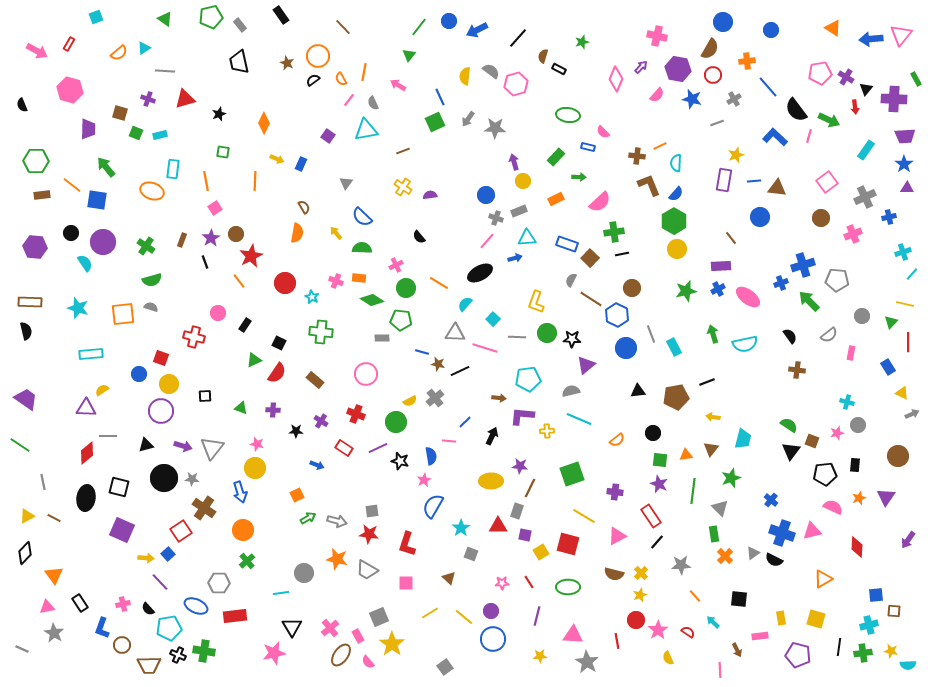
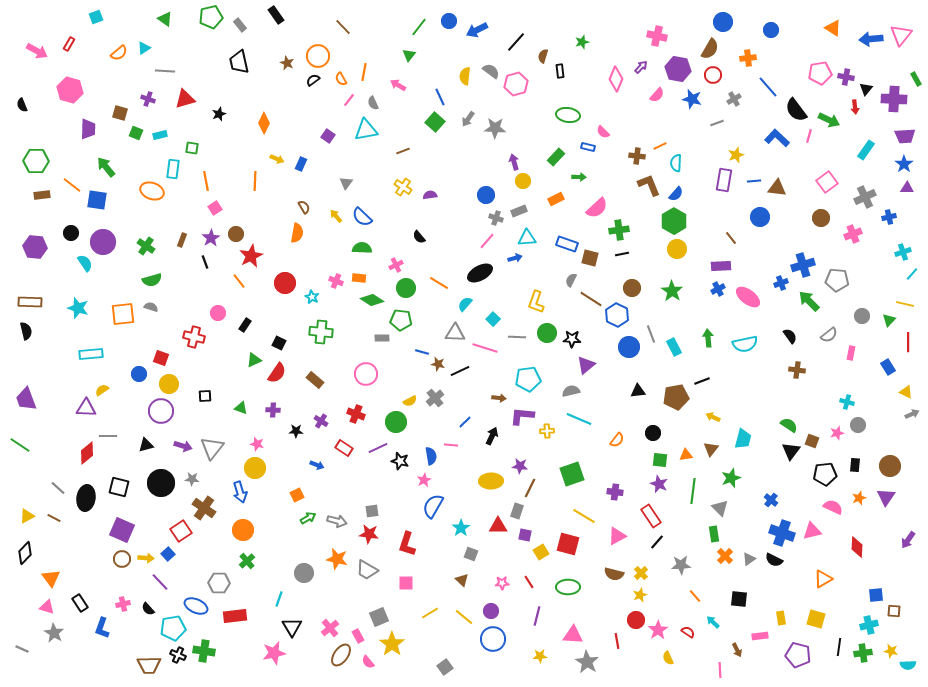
black rectangle at (281, 15): moved 5 px left
black line at (518, 38): moved 2 px left, 4 px down
orange cross at (747, 61): moved 1 px right, 3 px up
black rectangle at (559, 69): moved 1 px right, 2 px down; rotated 56 degrees clockwise
purple cross at (846, 77): rotated 21 degrees counterclockwise
green square at (435, 122): rotated 24 degrees counterclockwise
blue L-shape at (775, 137): moved 2 px right, 1 px down
green square at (223, 152): moved 31 px left, 4 px up
pink semicircle at (600, 202): moved 3 px left, 6 px down
green cross at (614, 232): moved 5 px right, 2 px up
yellow arrow at (336, 233): moved 17 px up
brown square at (590, 258): rotated 30 degrees counterclockwise
green star at (686, 291): moved 14 px left; rotated 25 degrees counterclockwise
green triangle at (891, 322): moved 2 px left, 2 px up
green arrow at (713, 334): moved 5 px left, 4 px down; rotated 12 degrees clockwise
blue circle at (626, 348): moved 3 px right, 1 px up
black line at (707, 382): moved 5 px left, 1 px up
yellow triangle at (902, 393): moved 4 px right, 1 px up
purple trapezoid at (26, 399): rotated 145 degrees counterclockwise
yellow arrow at (713, 417): rotated 16 degrees clockwise
orange semicircle at (617, 440): rotated 14 degrees counterclockwise
pink line at (449, 441): moved 2 px right, 4 px down
brown circle at (898, 456): moved 8 px left, 10 px down
black circle at (164, 478): moved 3 px left, 5 px down
gray line at (43, 482): moved 15 px right, 6 px down; rotated 35 degrees counterclockwise
gray triangle at (753, 553): moved 4 px left, 6 px down
orange triangle at (54, 575): moved 3 px left, 3 px down
brown triangle at (449, 578): moved 13 px right, 2 px down
cyan line at (281, 593): moved 2 px left, 6 px down; rotated 63 degrees counterclockwise
pink triangle at (47, 607): rotated 28 degrees clockwise
cyan pentagon at (169, 628): moved 4 px right
brown circle at (122, 645): moved 86 px up
